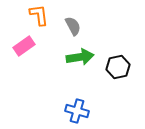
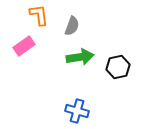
gray semicircle: moved 1 px left; rotated 48 degrees clockwise
